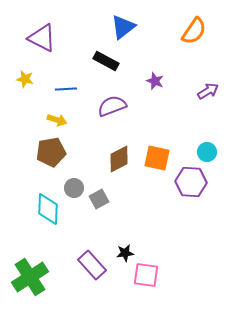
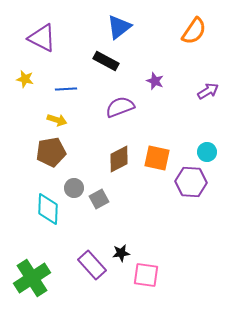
blue triangle: moved 4 px left
purple semicircle: moved 8 px right, 1 px down
black star: moved 4 px left
green cross: moved 2 px right, 1 px down
